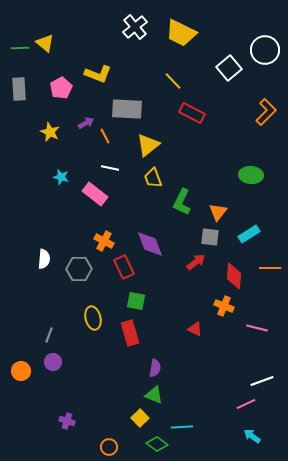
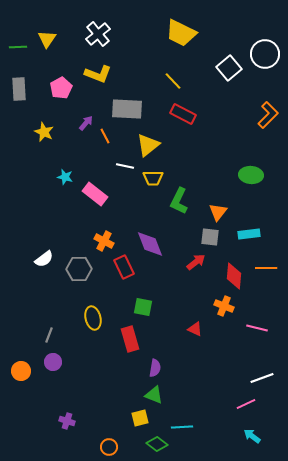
white cross at (135, 27): moved 37 px left, 7 px down
yellow triangle at (45, 43): moved 2 px right, 4 px up; rotated 24 degrees clockwise
green line at (20, 48): moved 2 px left, 1 px up
white circle at (265, 50): moved 4 px down
orange L-shape at (266, 112): moved 2 px right, 3 px down
red rectangle at (192, 113): moved 9 px left, 1 px down
purple arrow at (86, 123): rotated 21 degrees counterclockwise
yellow star at (50, 132): moved 6 px left
white line at (110, 168): moved 15 px right, 2 px up
cyan star at (61, 177): moved 4 px right
yellow trapezoid at (153, 178): rotated 70 degrees counterclockwise
green L-shape at (182, 202): moved 3 px left, 1 px up
cyan rectangle at (249, 234): rotated 25 degrees clockwise
white semicircle at (44, 259): rotated 48 degrees clockwise
orange line at (270, 268): moved 4 px left
green square at (136, 301): moved 7 px right, 6 px down
red rectangle at (130, 333): moved 6 px down
white line at (262, 381): moved 3 px up
yellow square at (140, 418): rotated 30 degrees clockwise
